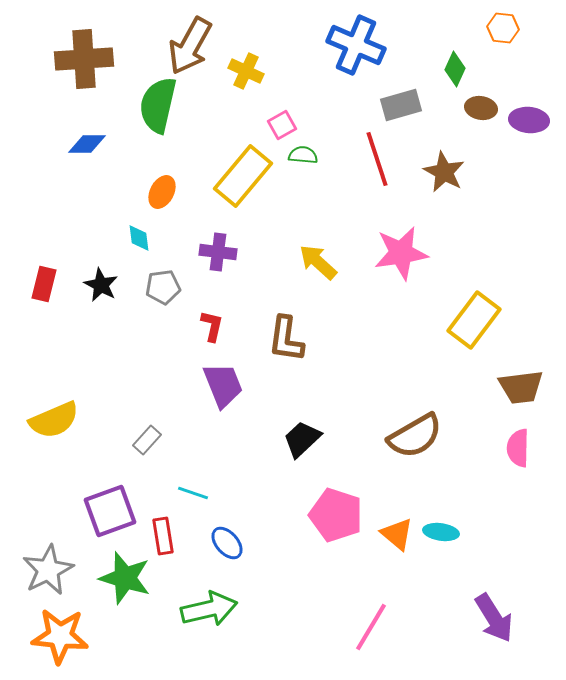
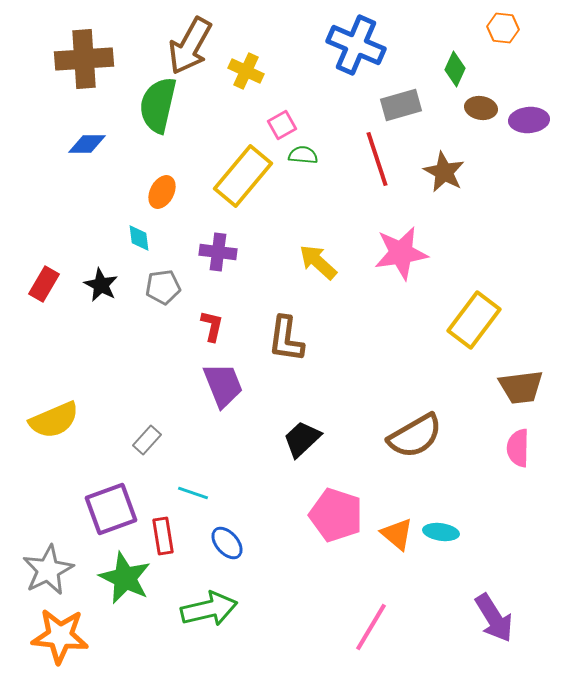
purple ellipse at (529, 120): rotated 9 degrees counterclockwise
red rectangle at (44, 284): rotated 16 degrees clockwise
purple square at (110, 511): moved 1 px right, 2 px up
green star at (125, 578): rotated 8 degrees clockwise
